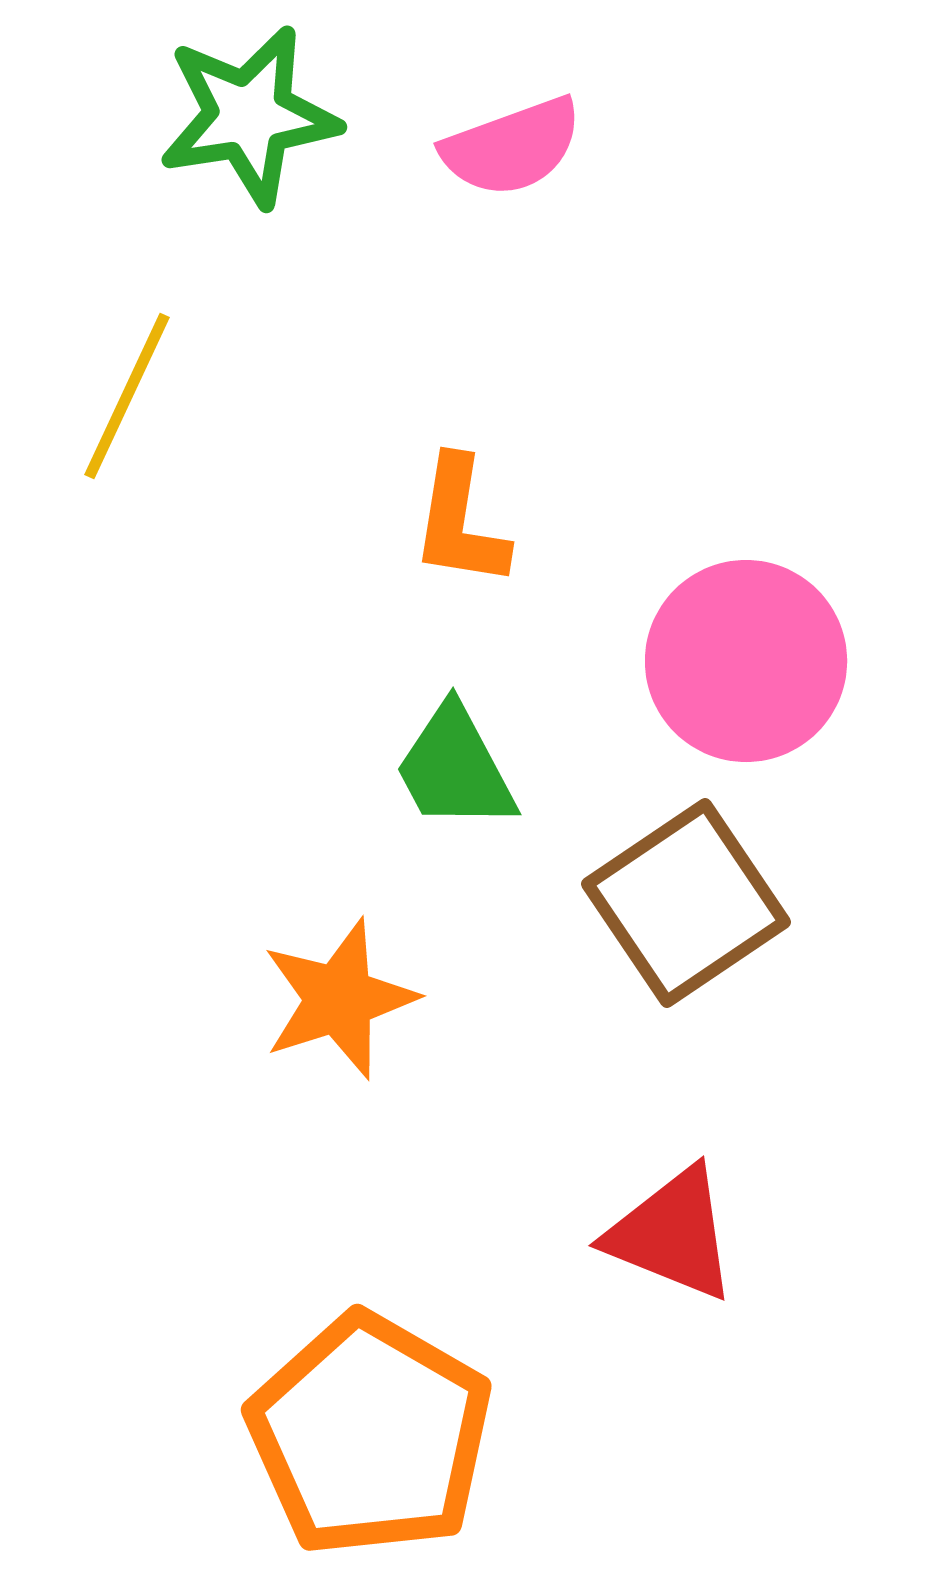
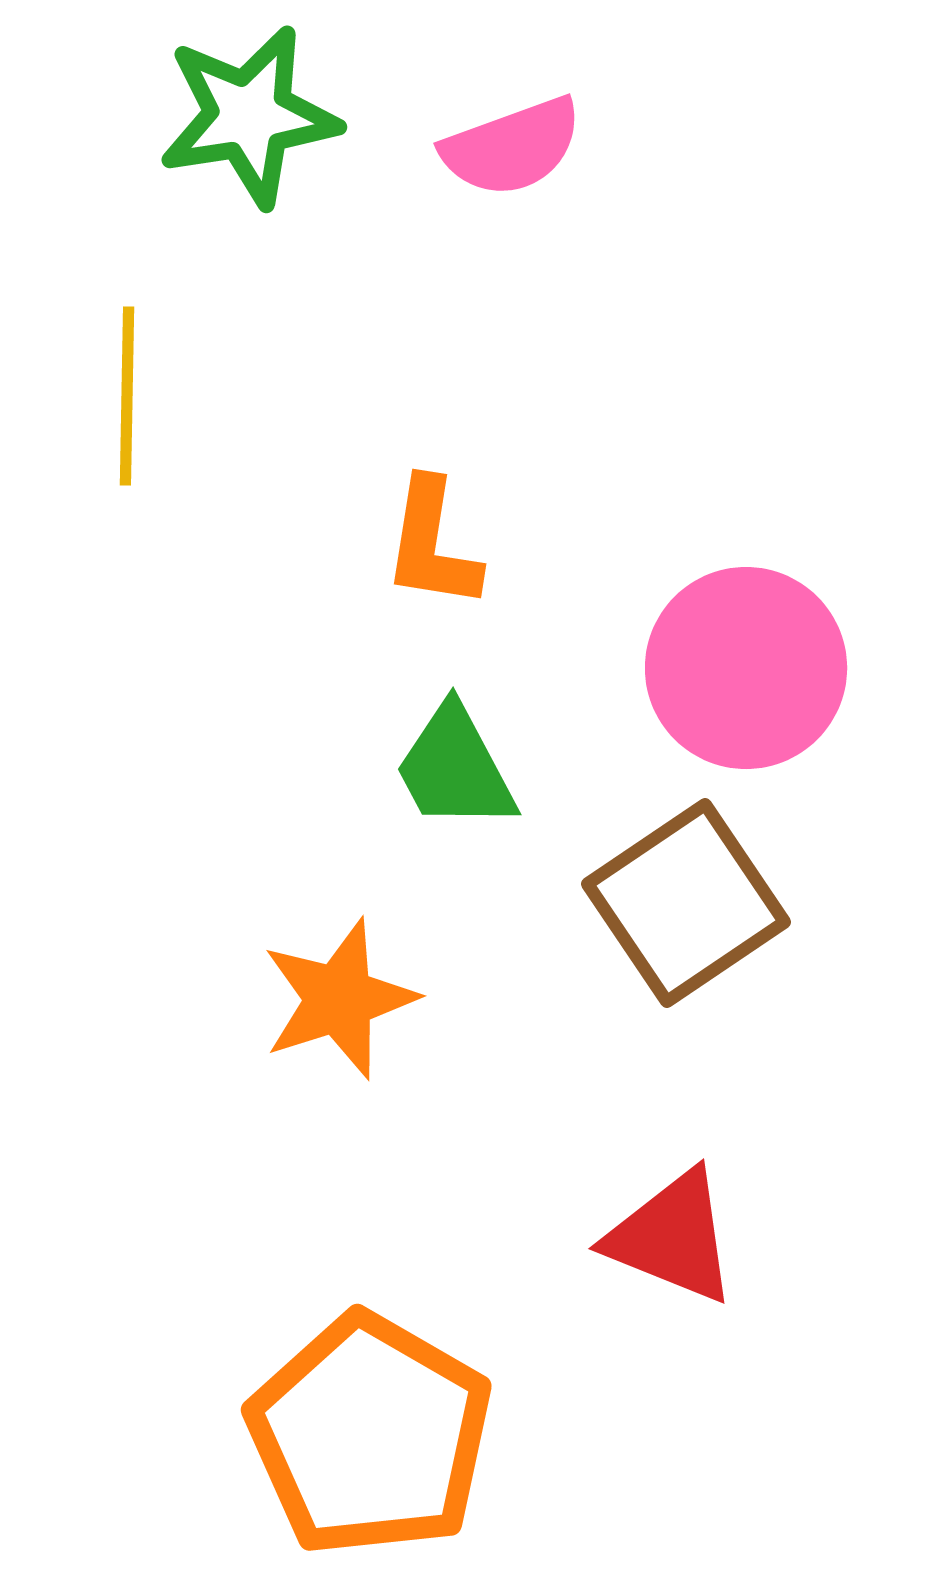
yellow line: rotated 24 degrees counterclockwise
orange L-shape: moved 28 px left, 22 px down
pink circle: moved 7 px down
red triangle: moved 3 px down
